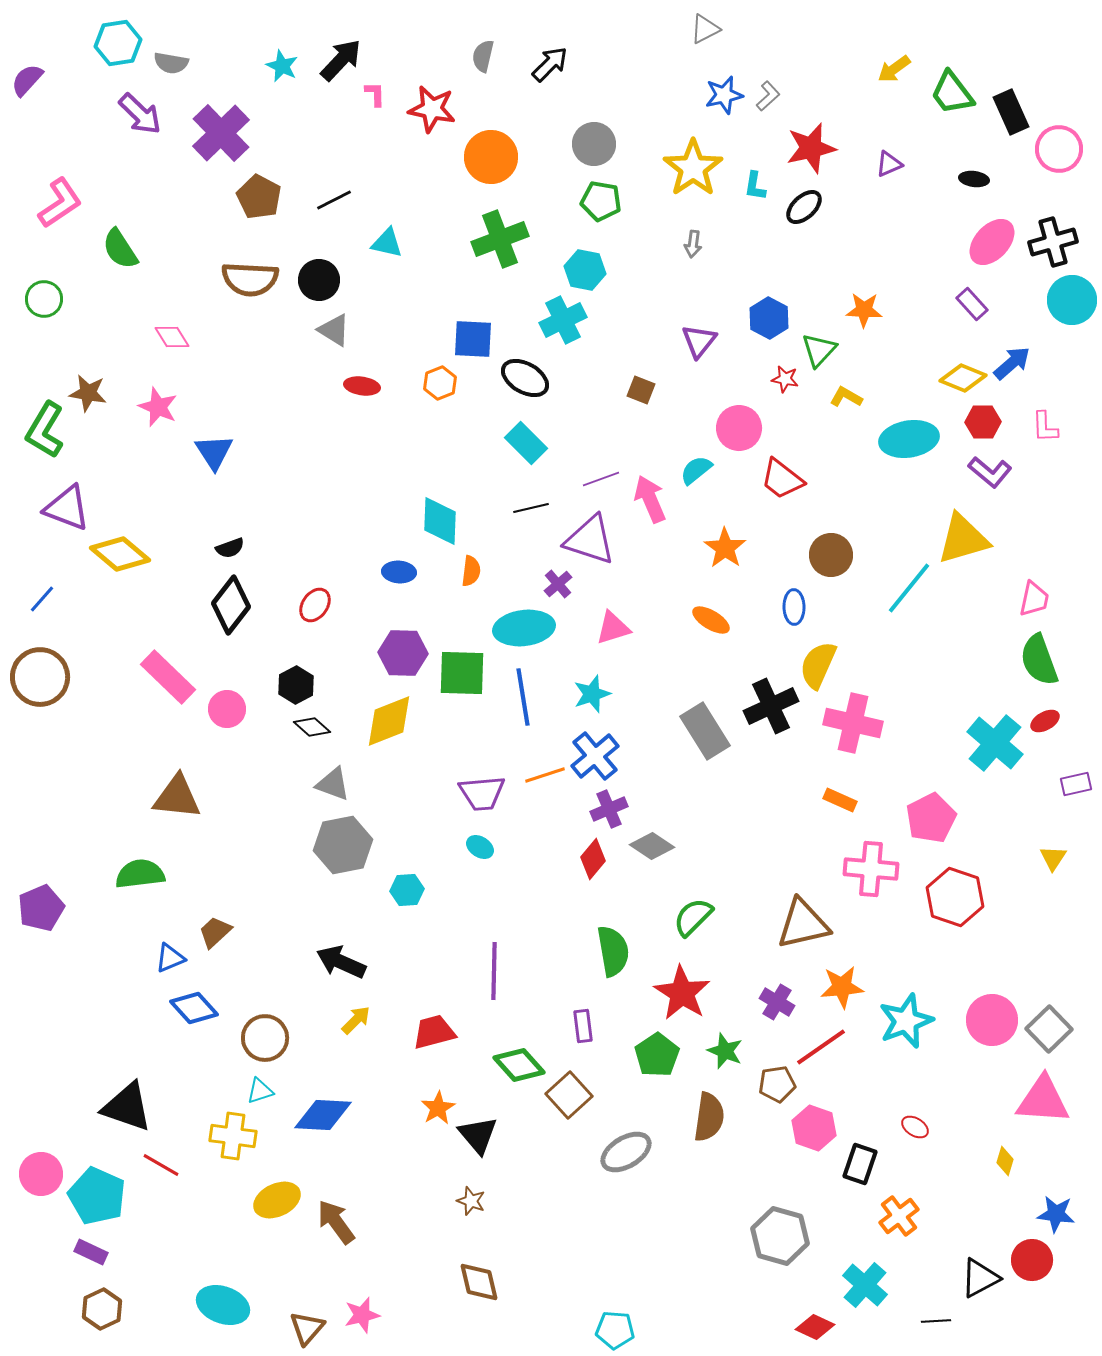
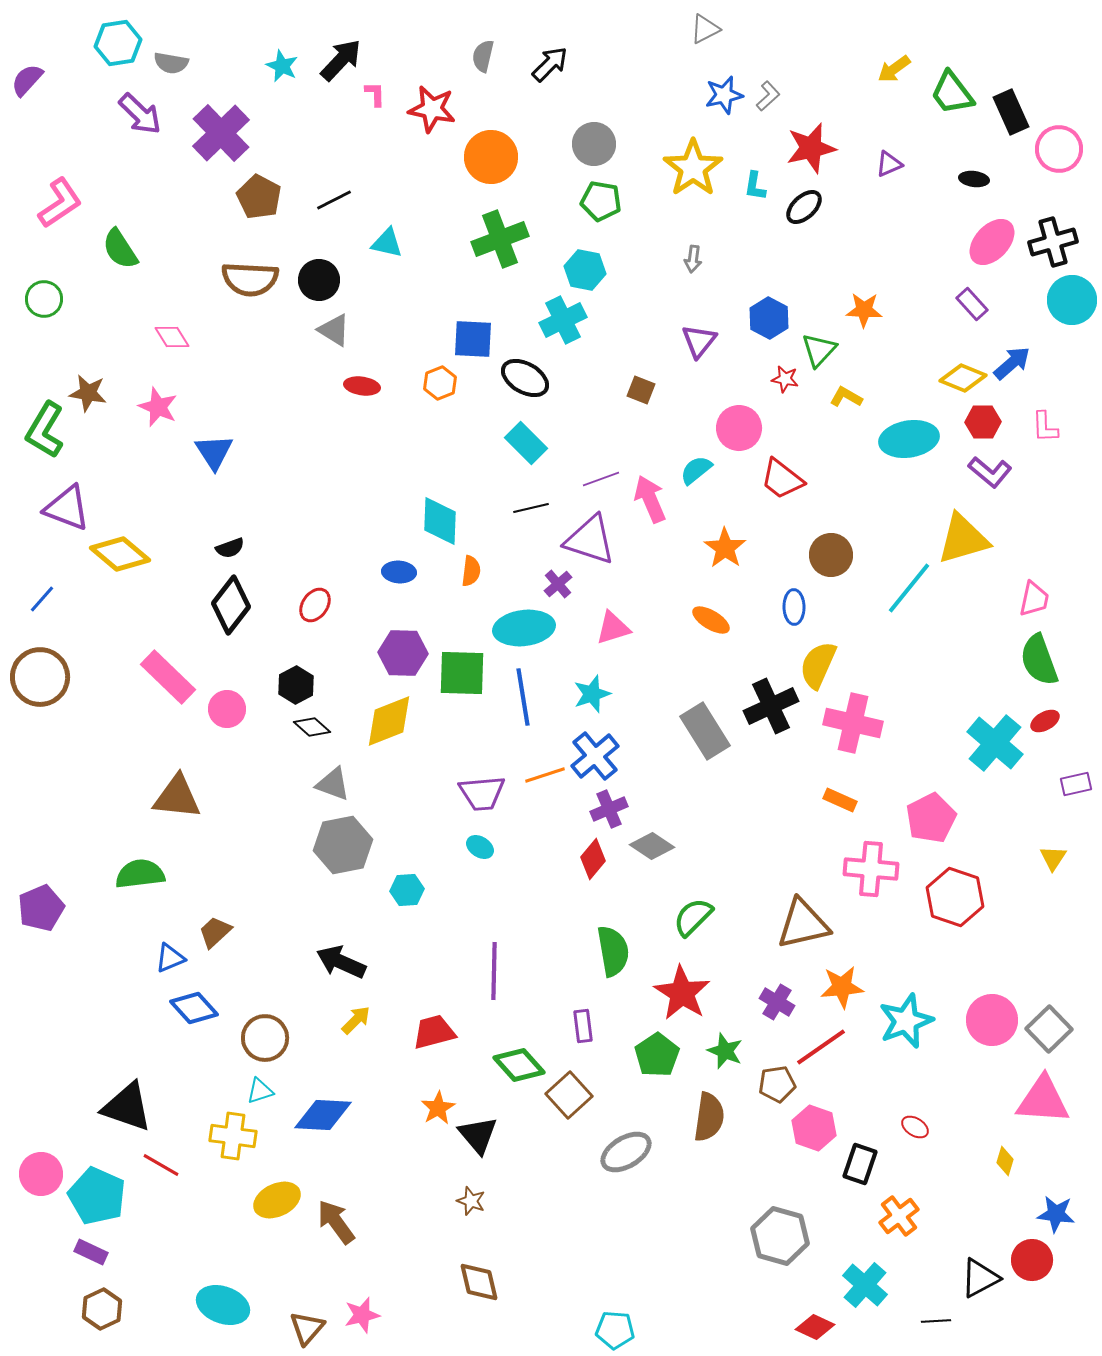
gray arrow at (693, 244): moved 15 px down
